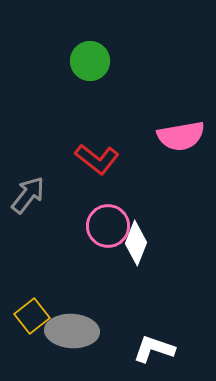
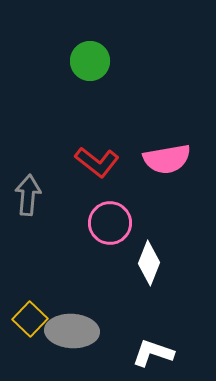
pink semicircle: moved 14 px left, 23 px down
red L-shape: moved 3 px down
gray arrow: rotated 33 degrees counterclockwise
pink circle: moved 2 px right, 3 px up
white diamond: moved 13 px right, 20 px down
yellow square: moved 2 px left, 3 px down; rotated 8 degrees counterclockwise
white L-shape: moved 1 px left, 4 px down
